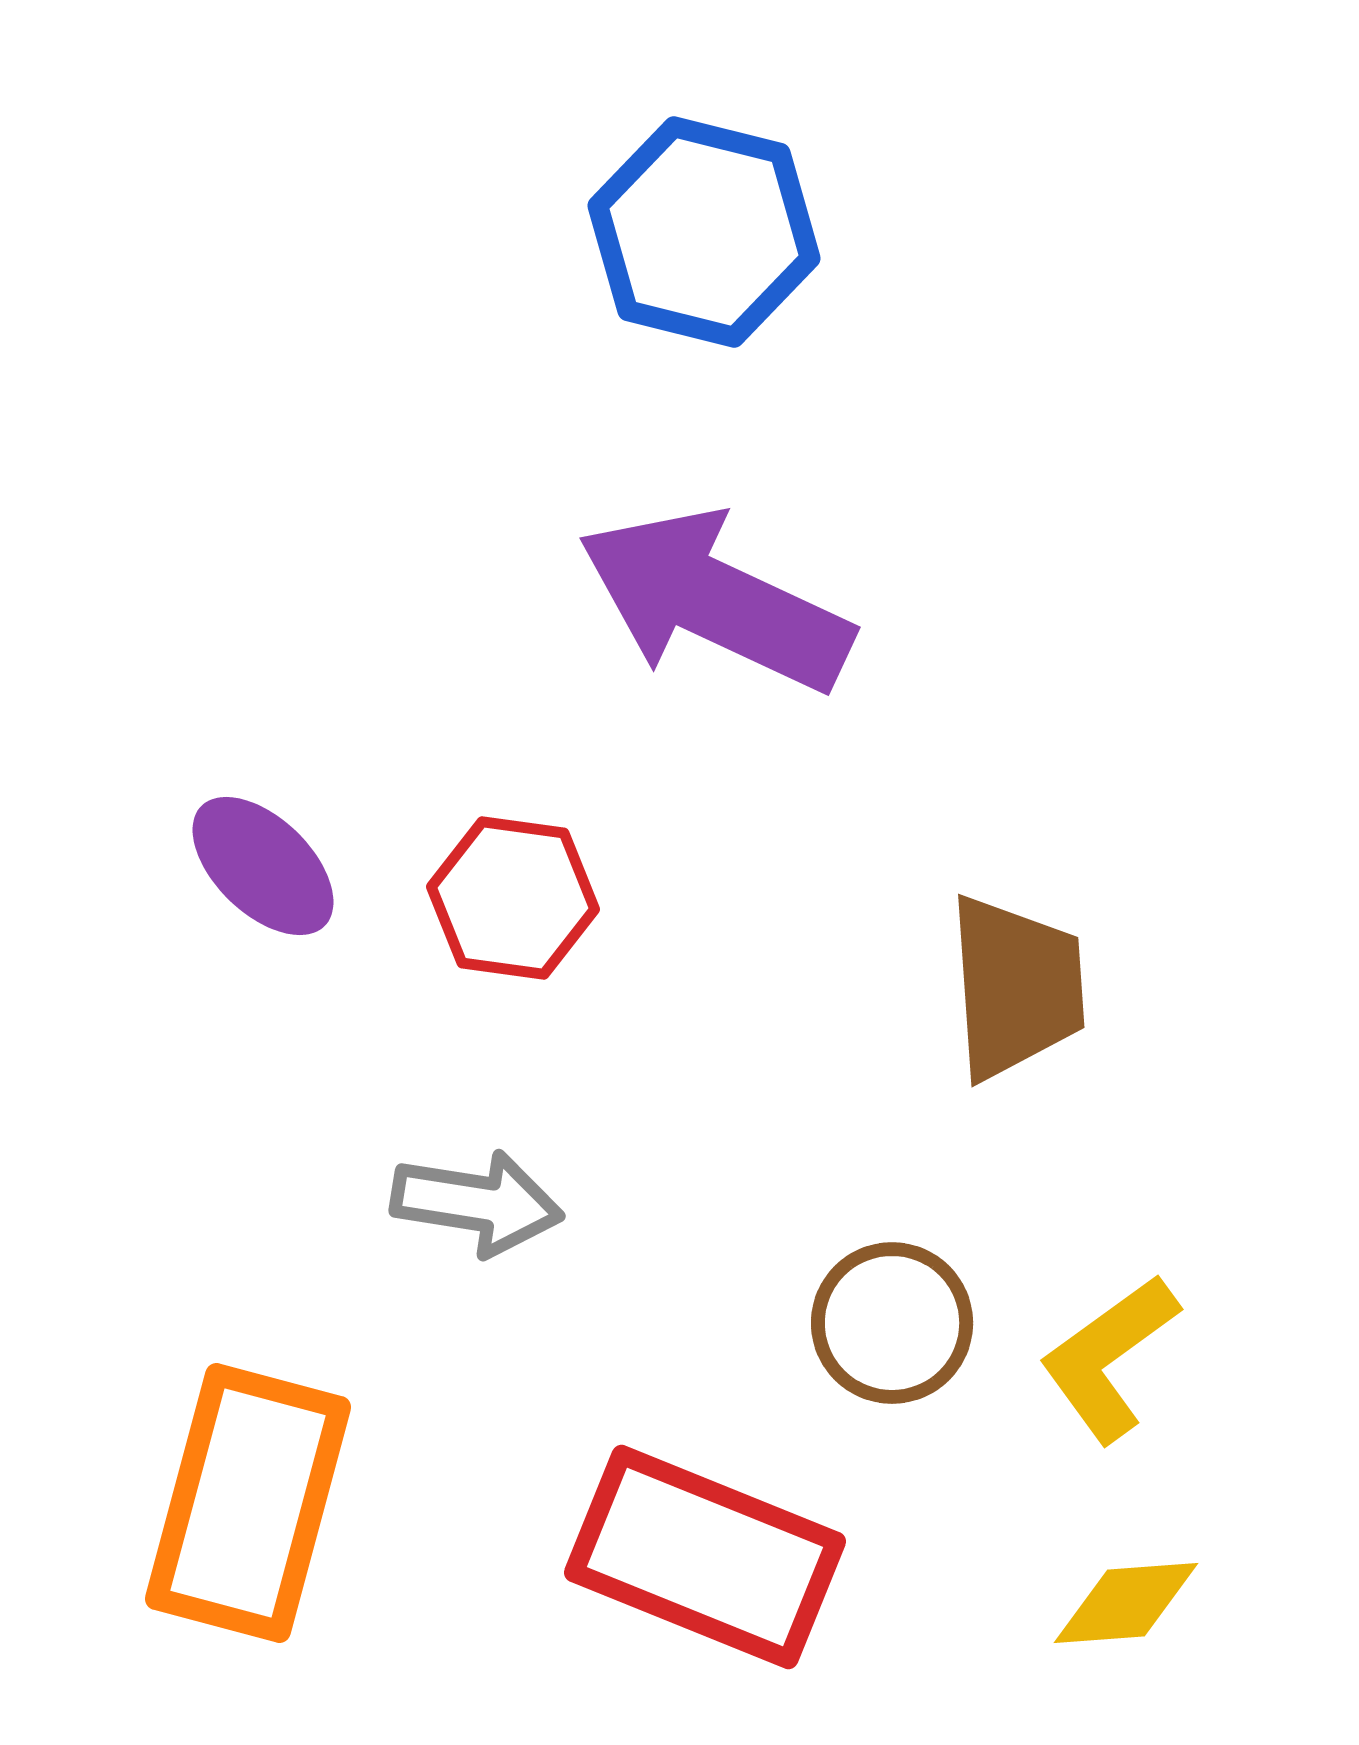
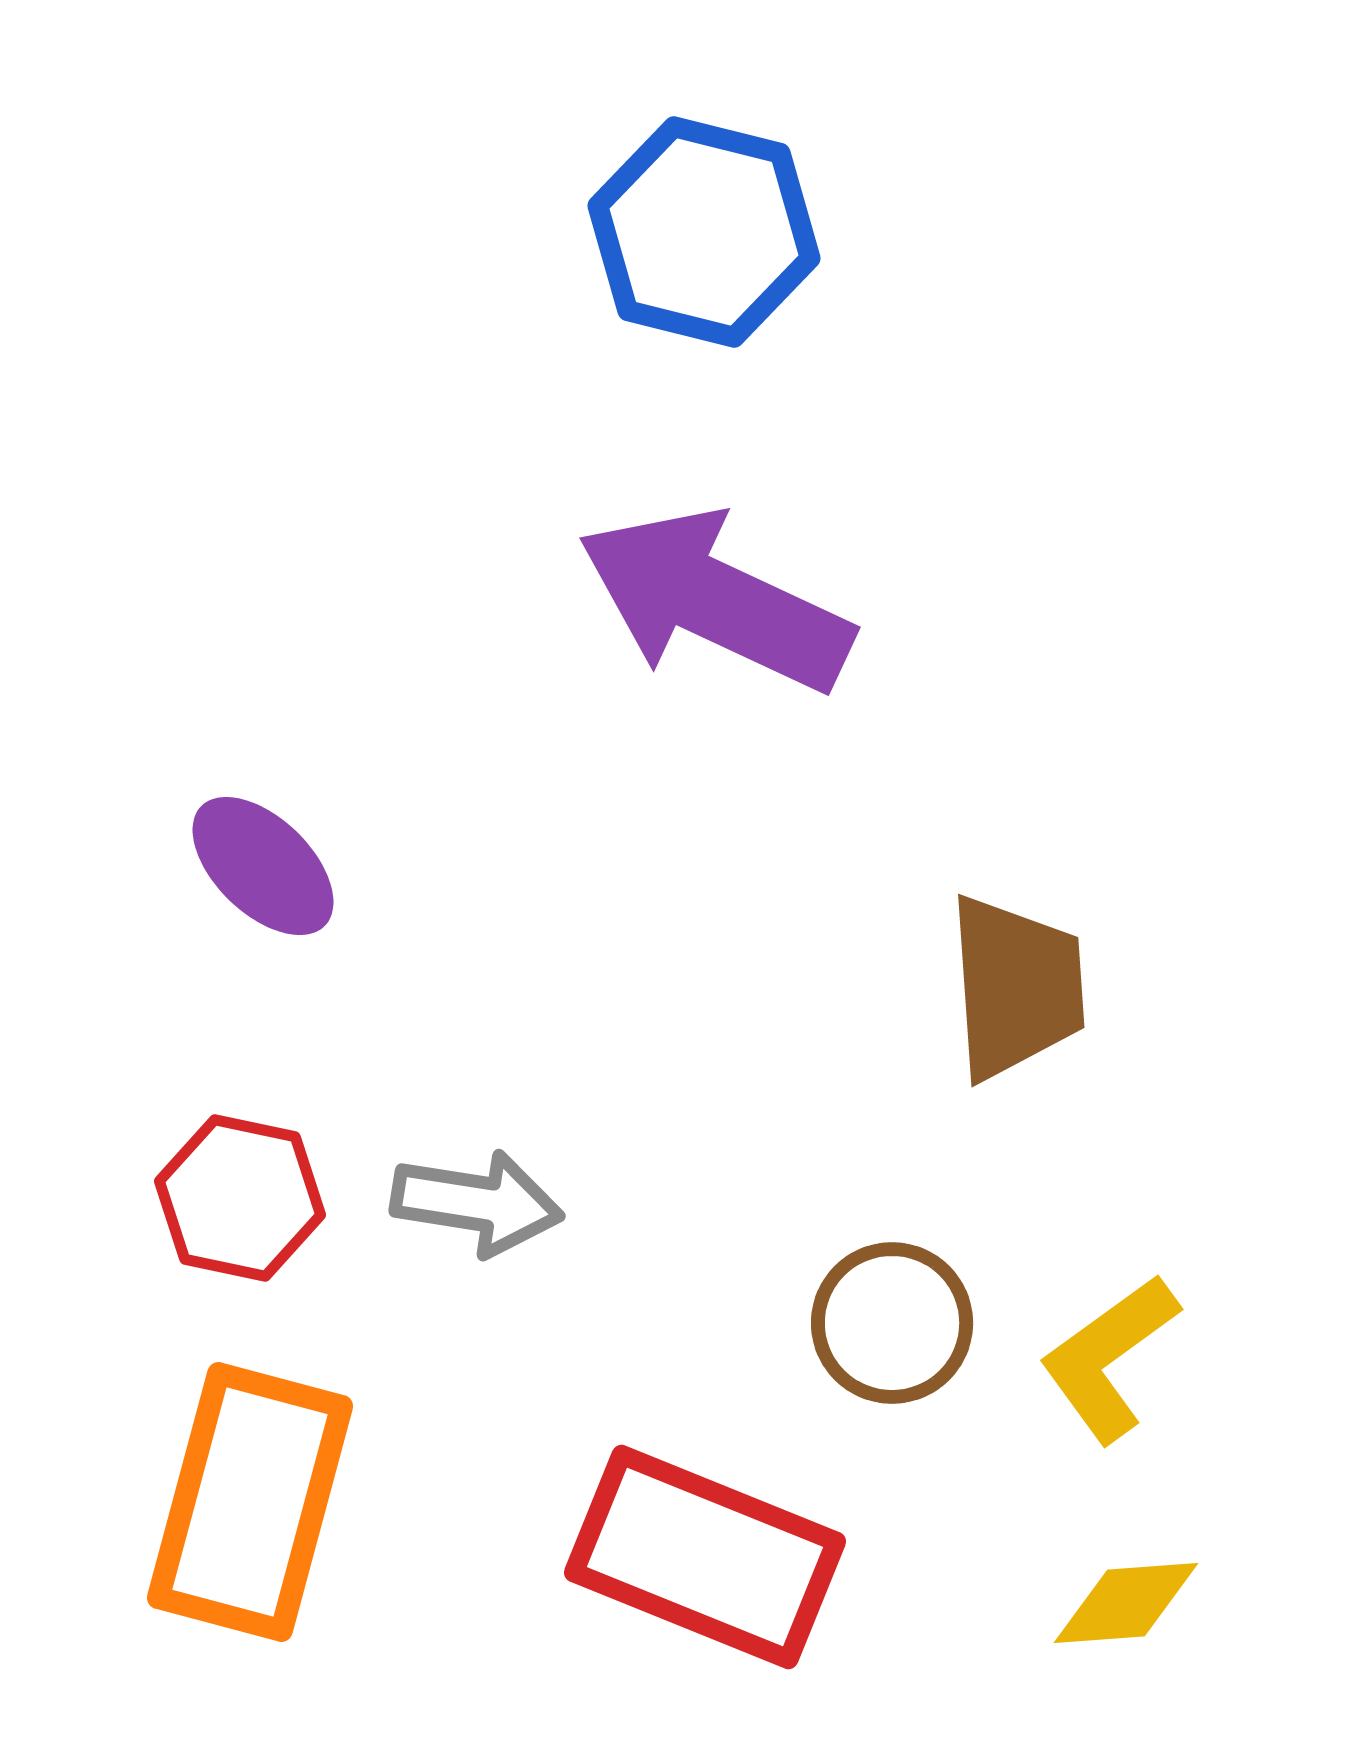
red hexagon: moved 273 px left, 300 px down; rotated 4 degrees clockwise
orange rectangle: moved 2 px right, 1 px up
